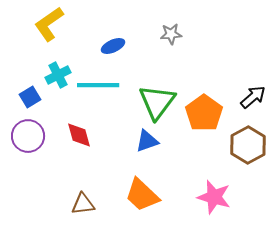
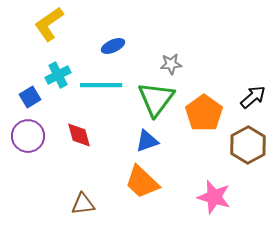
gray star: moved 30 px down
cyan line: moved 3 px right
green triangle: moved 1 px left, 3 px up
orange trapezoid: moved 13 px up
